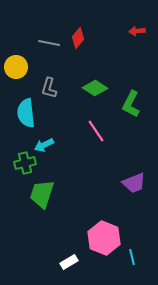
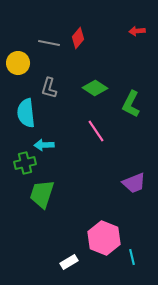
yellow circle: moved 2 px right, 4 px up
cyan arrow: rotated 24 degrees clockwise
